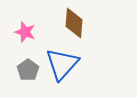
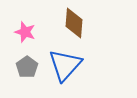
blue triangle: moved 3 px right, 1 px down
gray pentagon: moved 1 px left, 3 px up
